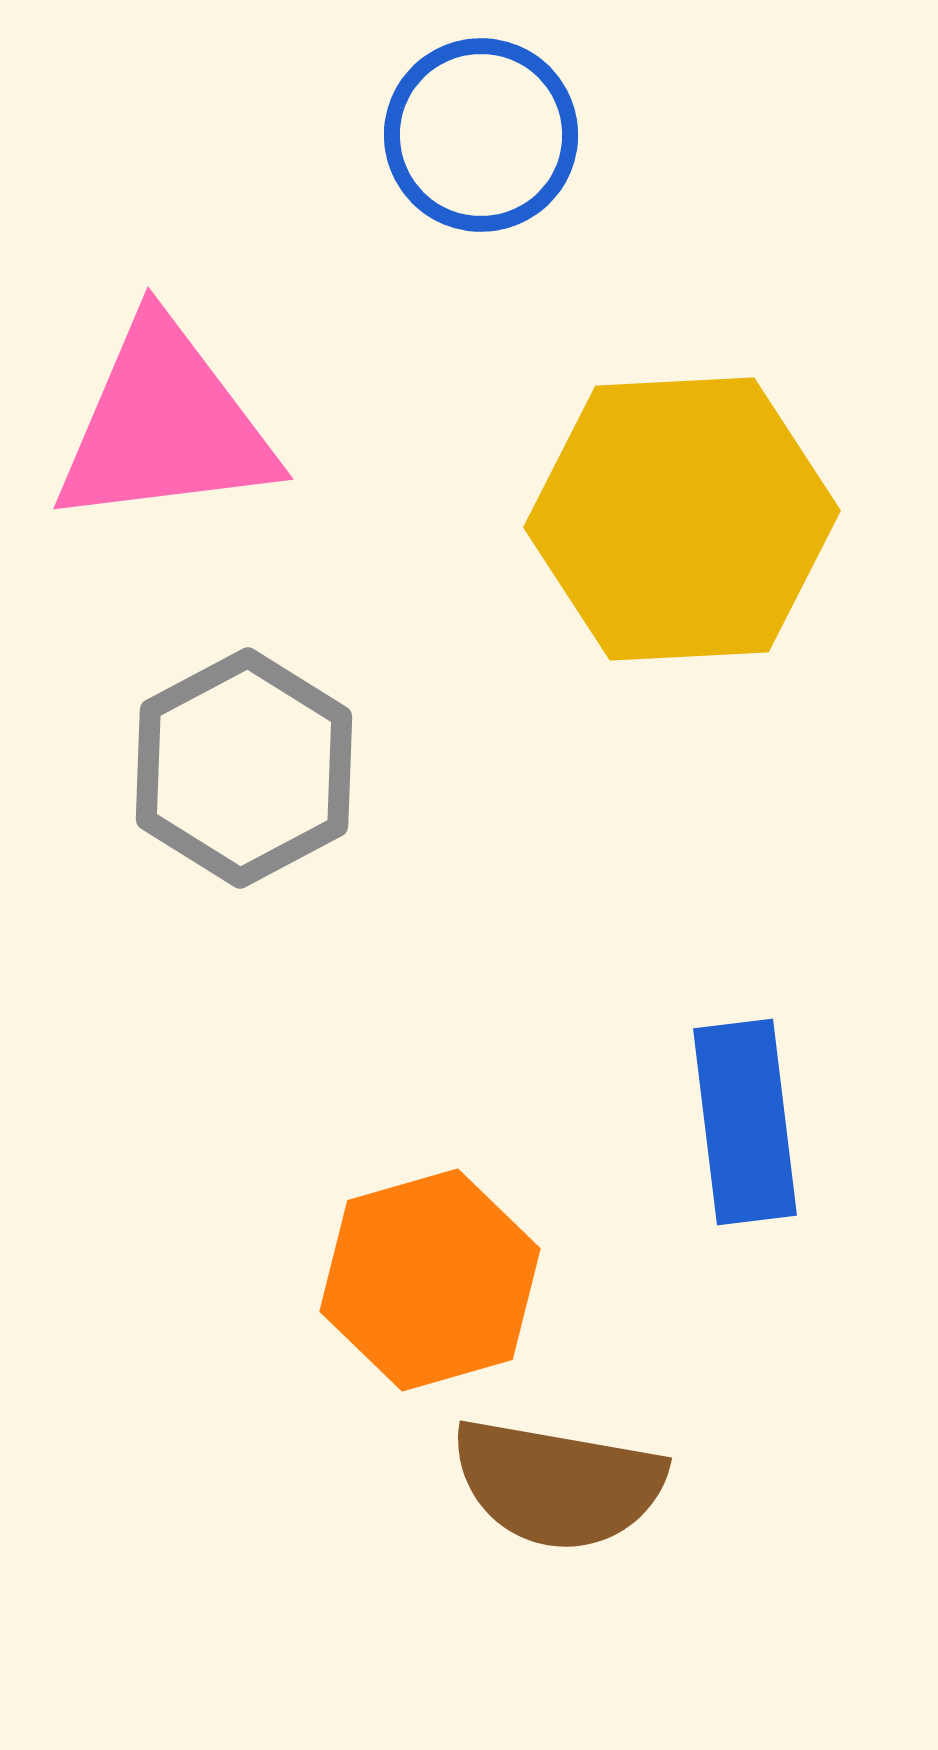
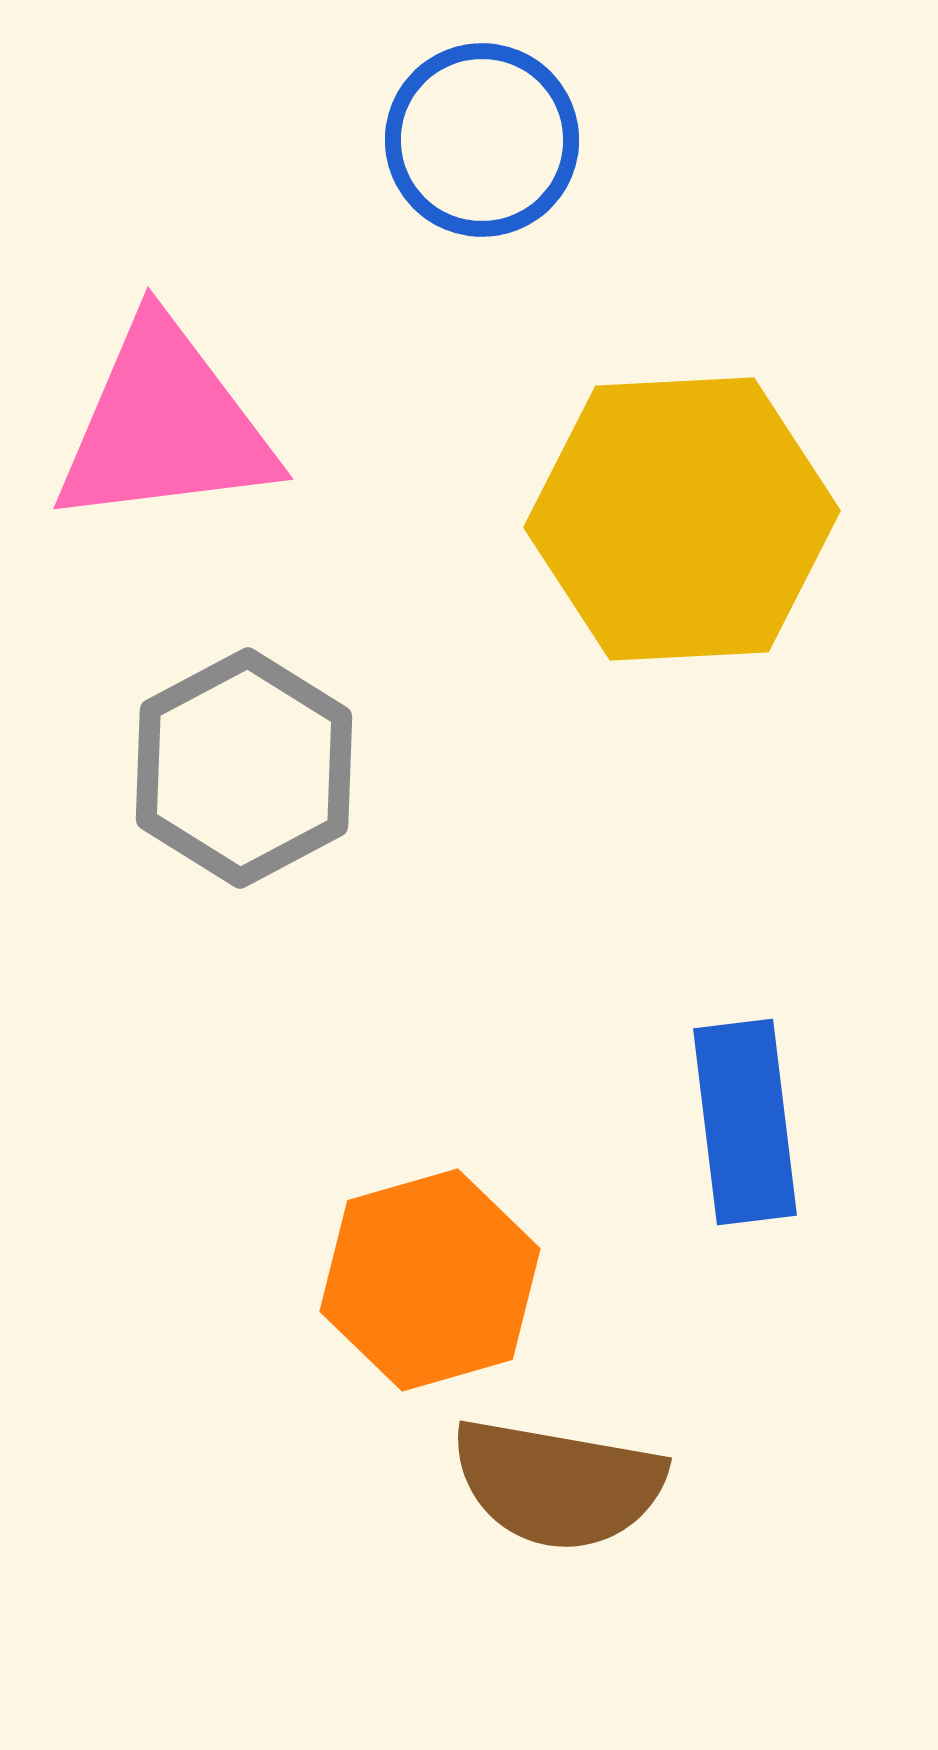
blue circle: moved 1 px right, 5 px down
